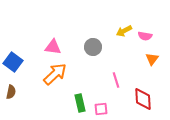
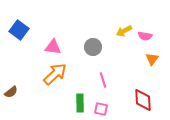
blue square: moved 6 px right, 32 px up
pink line: moved 13 px left
brown semicircle: rotated 40 degrees clockwise
red diamond: moved 1 px down
green rectangle: rotated 12 degrees clockwise
pink square: rotated 16 degrees clockwise
